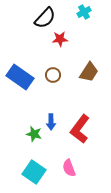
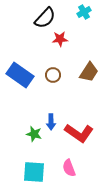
blue rectangle: moved 2 px up
red L-shape: moved 1 px left, 4 px down; rotated 92 degrees counterclockwise
cyan square: rotated 30 degrees counterclockwise
